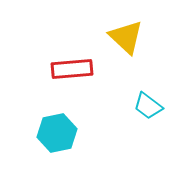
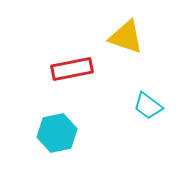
yellow triangle: rotated 24 degrees counterclockwise
red rectangle: rotated 6 degrees counterclockwise
